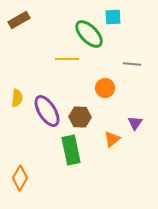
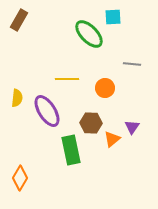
brown rectangle: rotated 30 degrees counterclockwise
yellow line: moved 20 px down
brown hexagon: moved 11 px right, 6 px down
purple triangle: moved 3 px left, 4 px down
